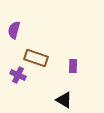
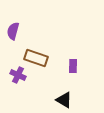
purple semicircle: moved 1 px left, 1 px down
